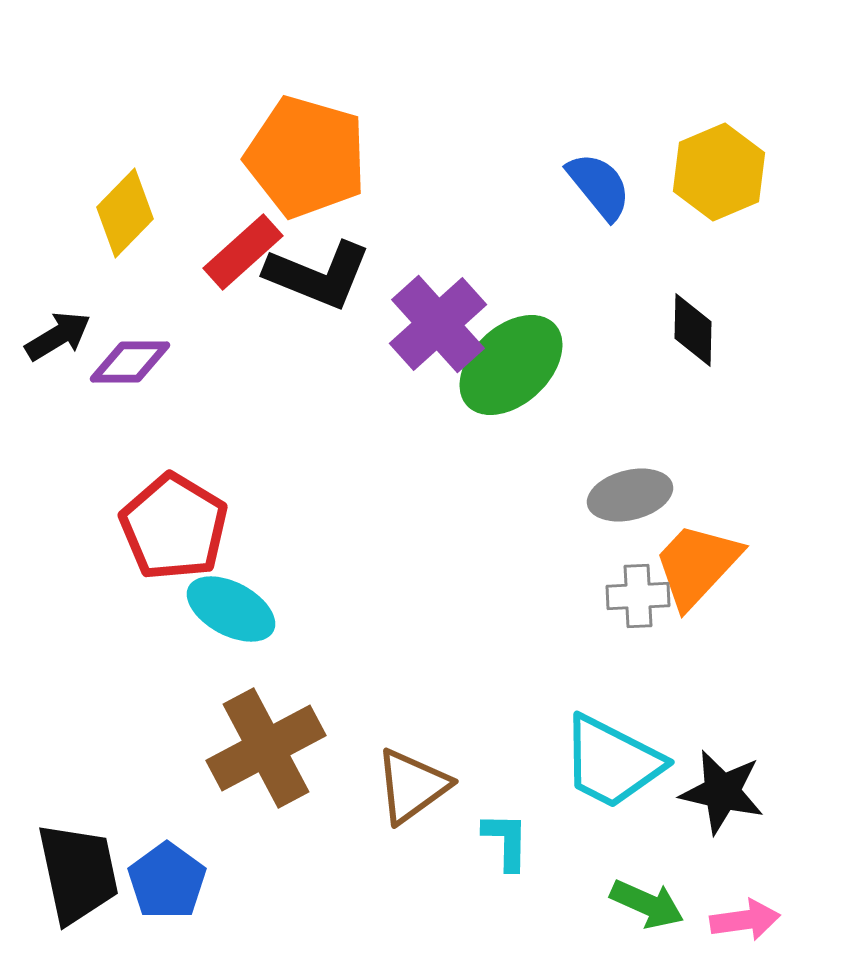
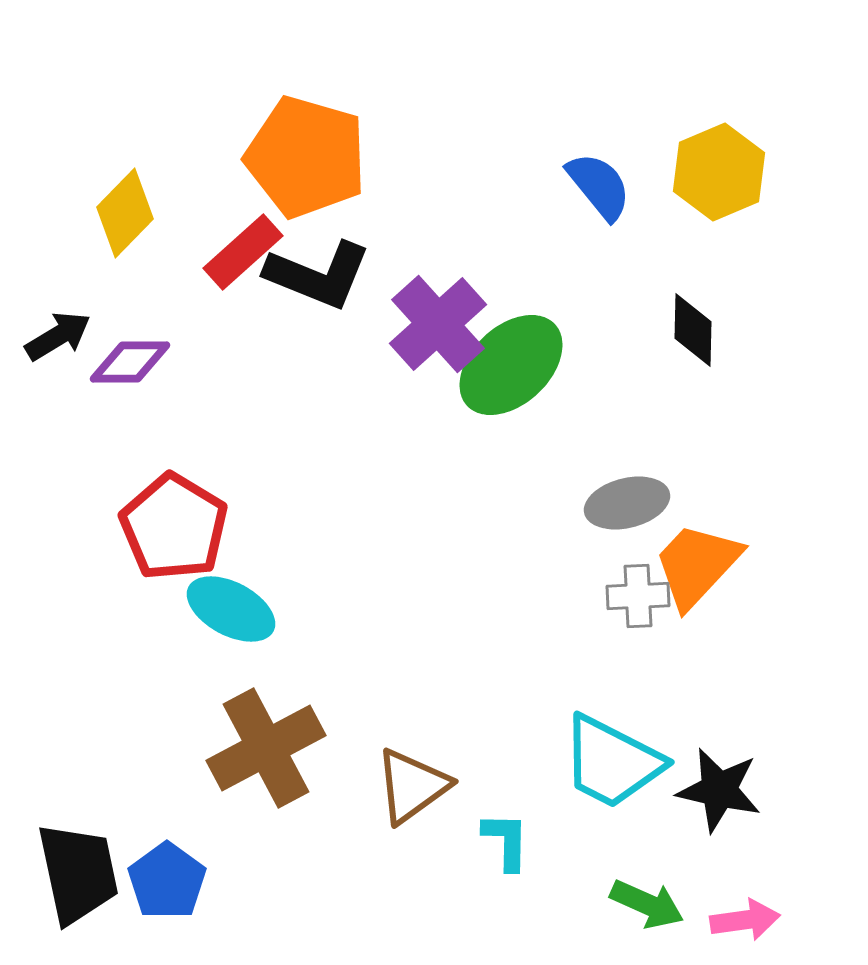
gray ellipse: moved 3 px left, 8 px down
black star: moved 3 px left, 2 px up
